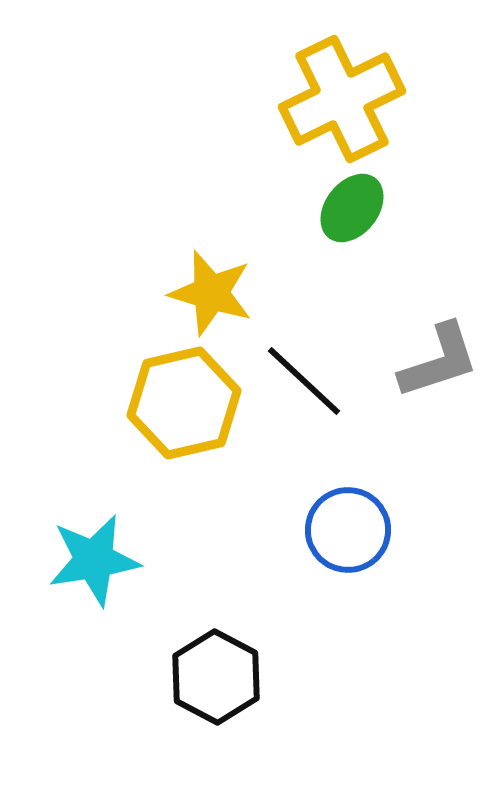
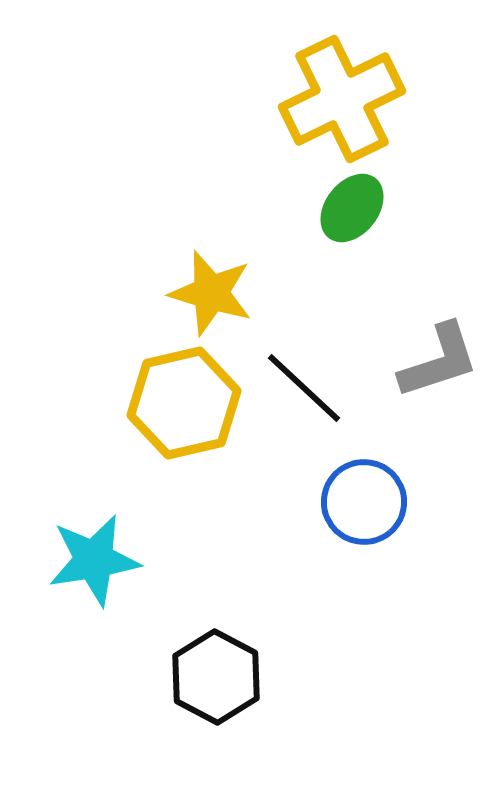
black line: moved 7 px down
blue circle: moved 16 px right, 28 px up
